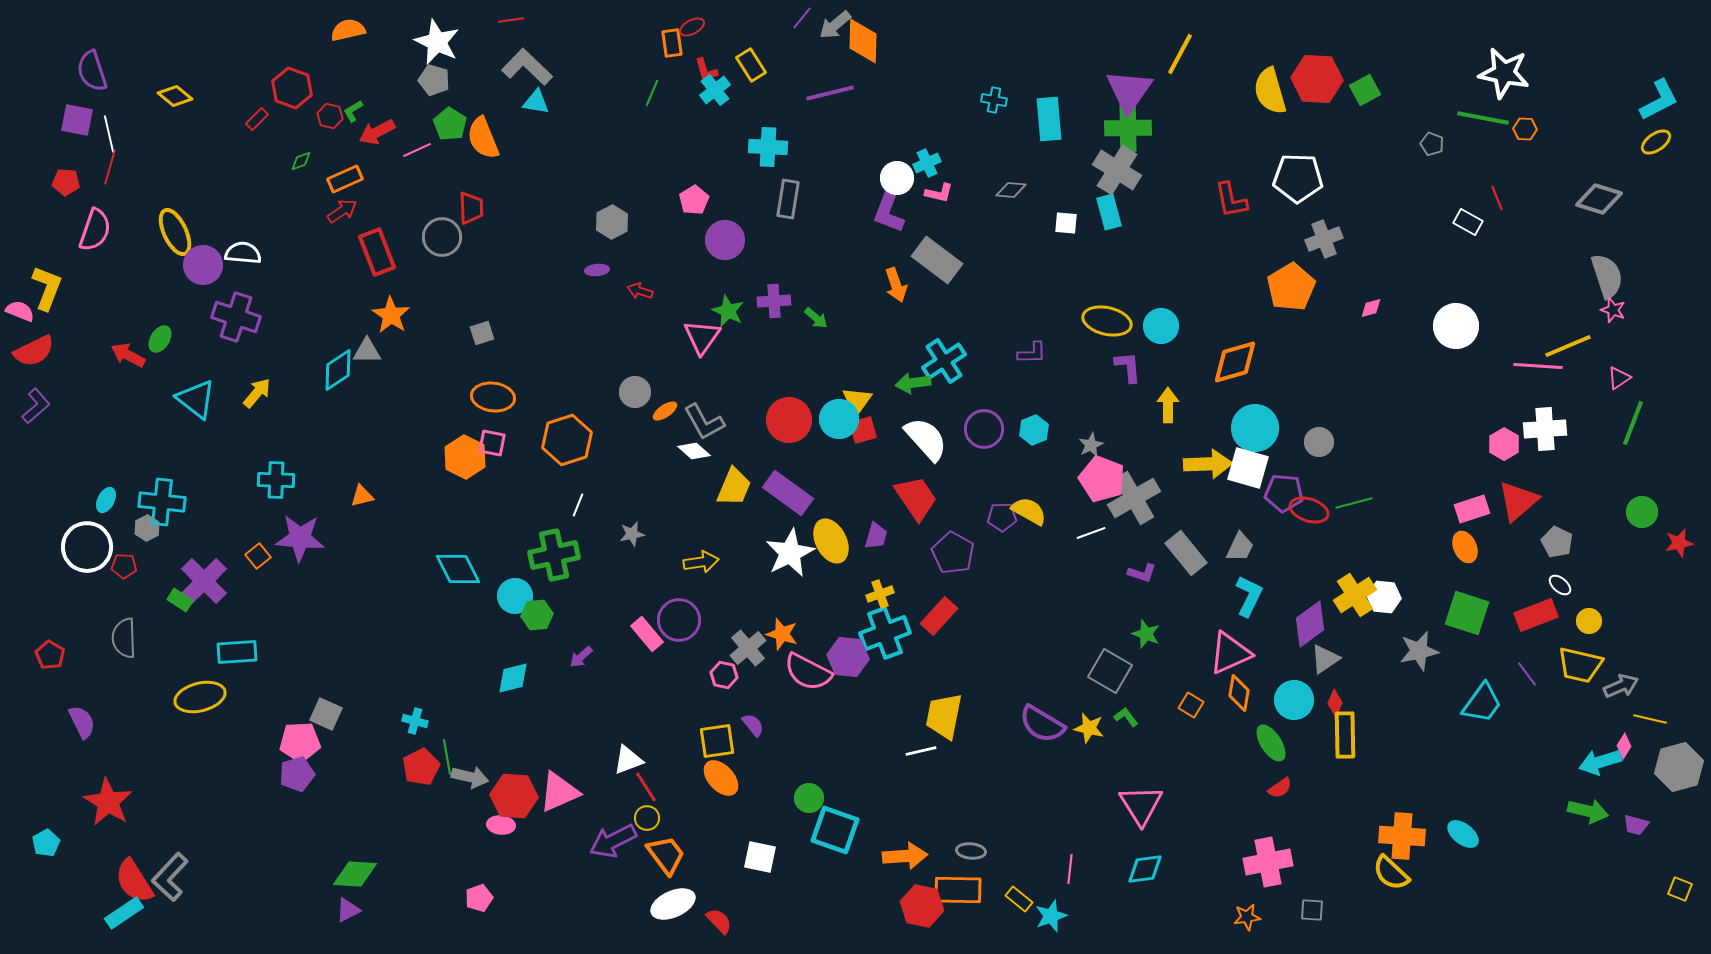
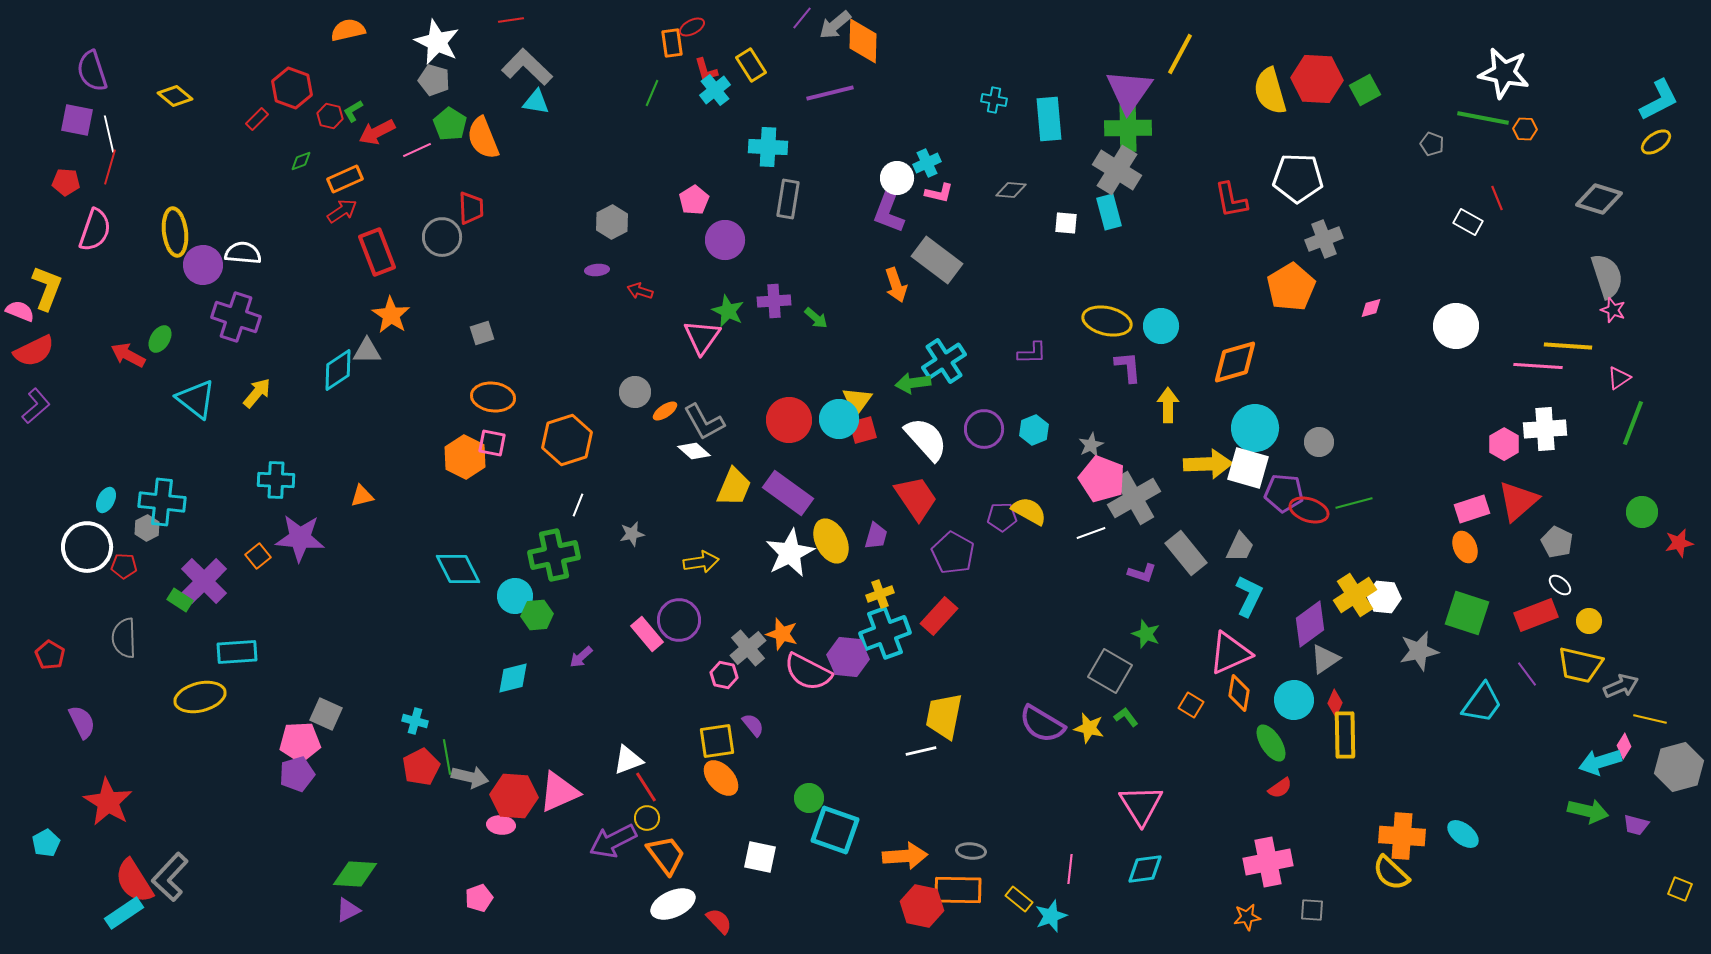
yellow ellipse at (175, 232): rotated 18 degrees clockwise
yellow line at (1568, 346): rotated 27 degrees clockwise
